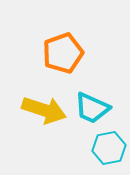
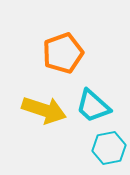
cyan trapezoid: moved 1 px right, 2 px up; rotated 18 degrees clockwise
